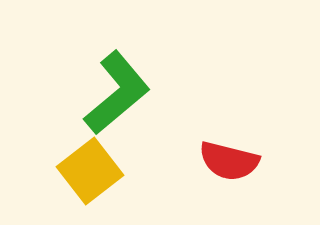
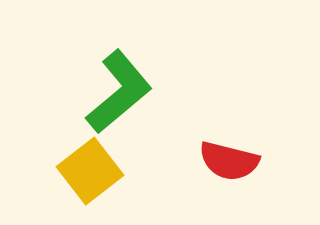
green L-shape: moved 2 px right, 1 px up
